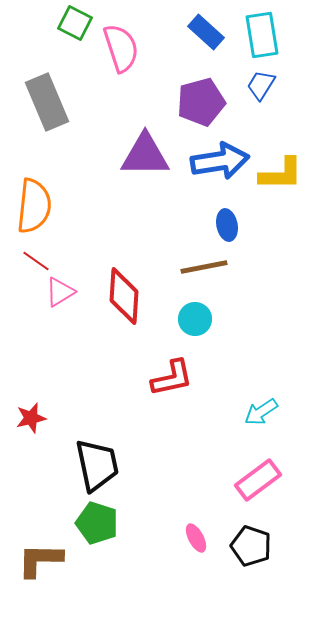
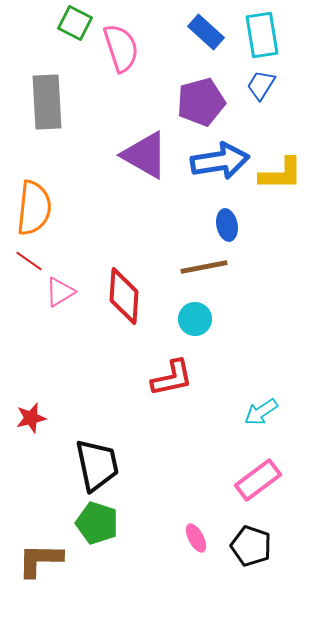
gray rectangle: rotated 20 degrees clockwise
purple triangle: rotated 30 degrees clockwise
orange semicircle: moved 2 px down
red line: moved 7 px left
